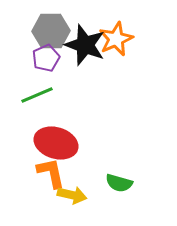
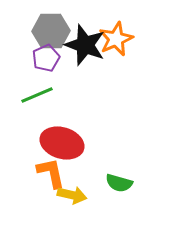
red ellipse: moved 6 px right
